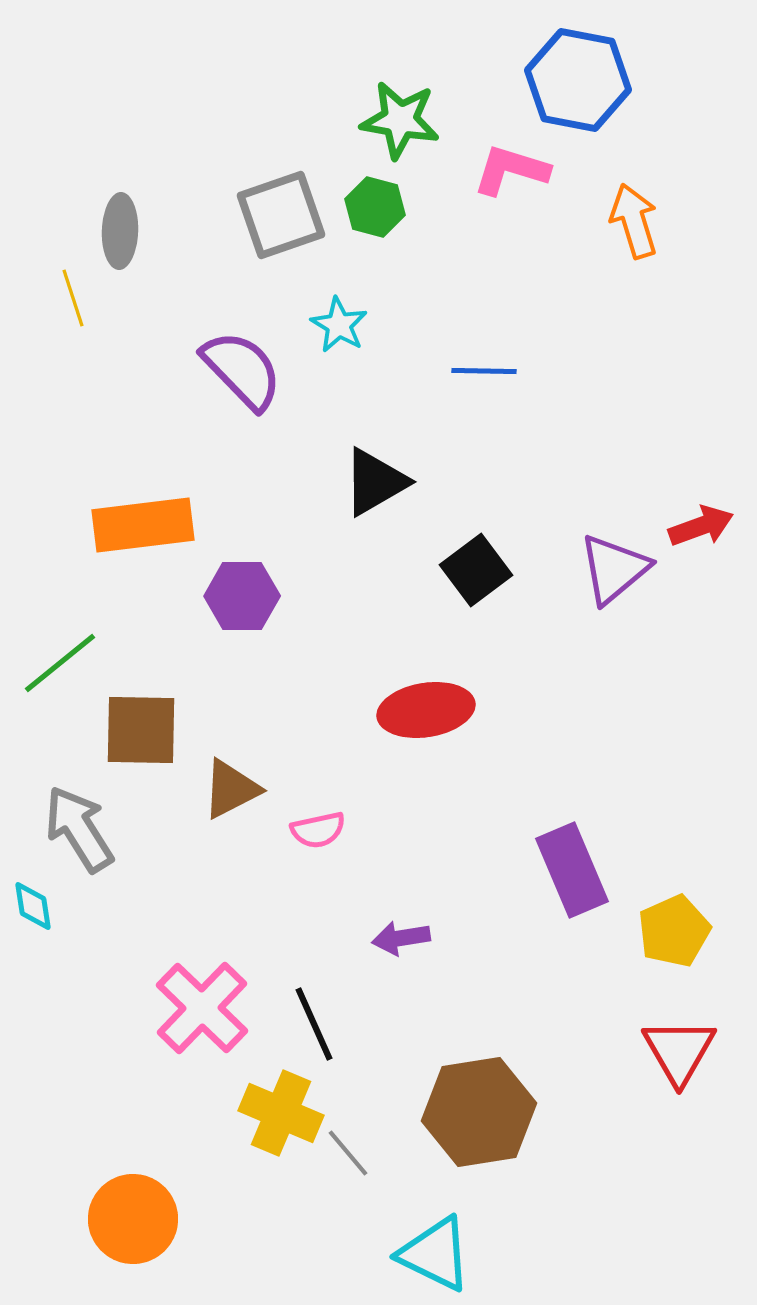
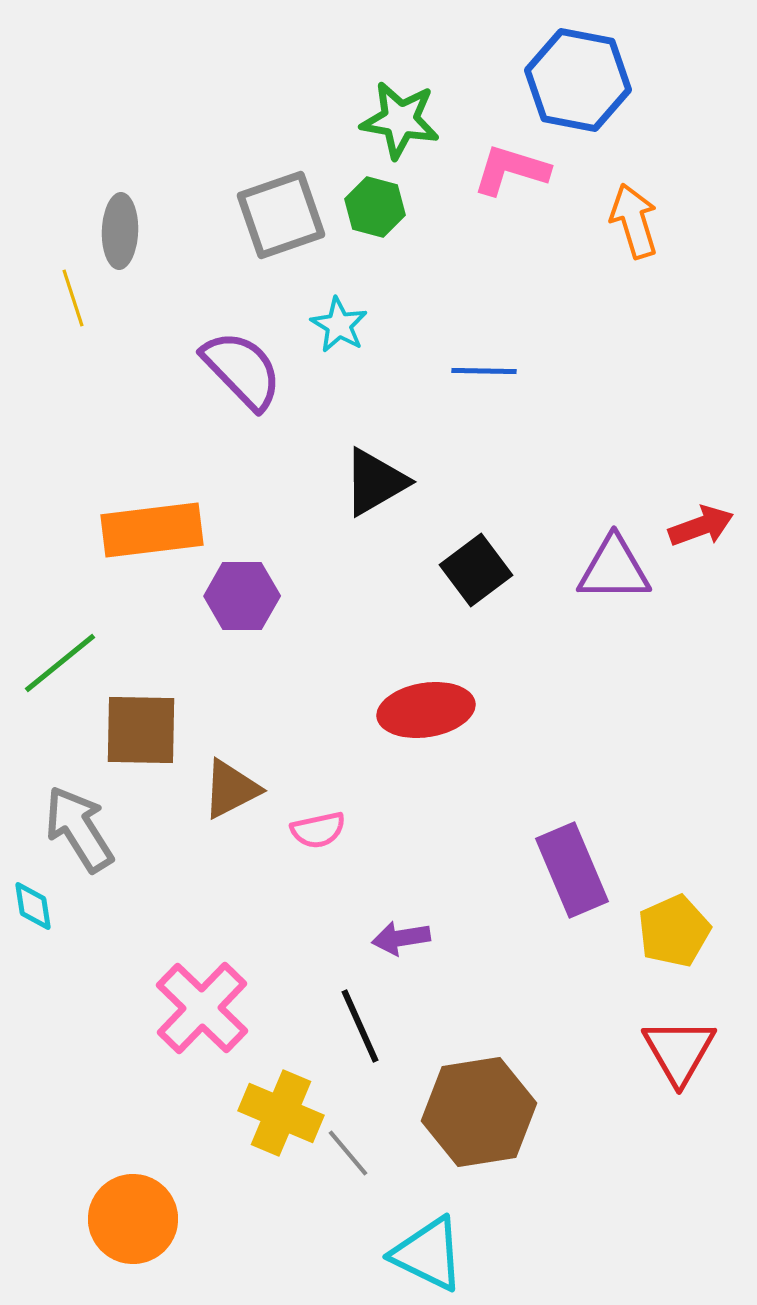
orange rectangle: moved 9 px right, 5 px down
purple triangle: rotated 40 degrees clockwise
black line: moved 46 px right, 2 px down
cyan triangle: moved 7 px left
